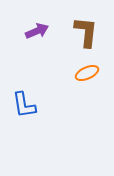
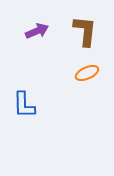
brown L-shape: moved 1 px left, 1 px up
blue L-shape: rotated 8 degrees clockwise
